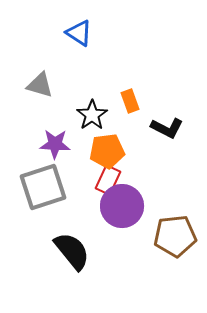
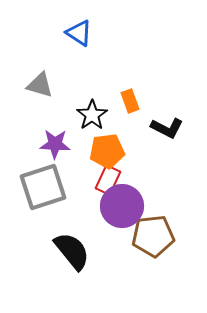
brown pentagon: moved 22 px left
